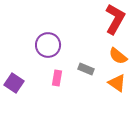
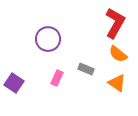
red L-shape: moved 4 px down
purple circle: moved 6 px up
orange semicircle: moved 2 px up
pink rectangle: rotated 14 degrees clockwise
